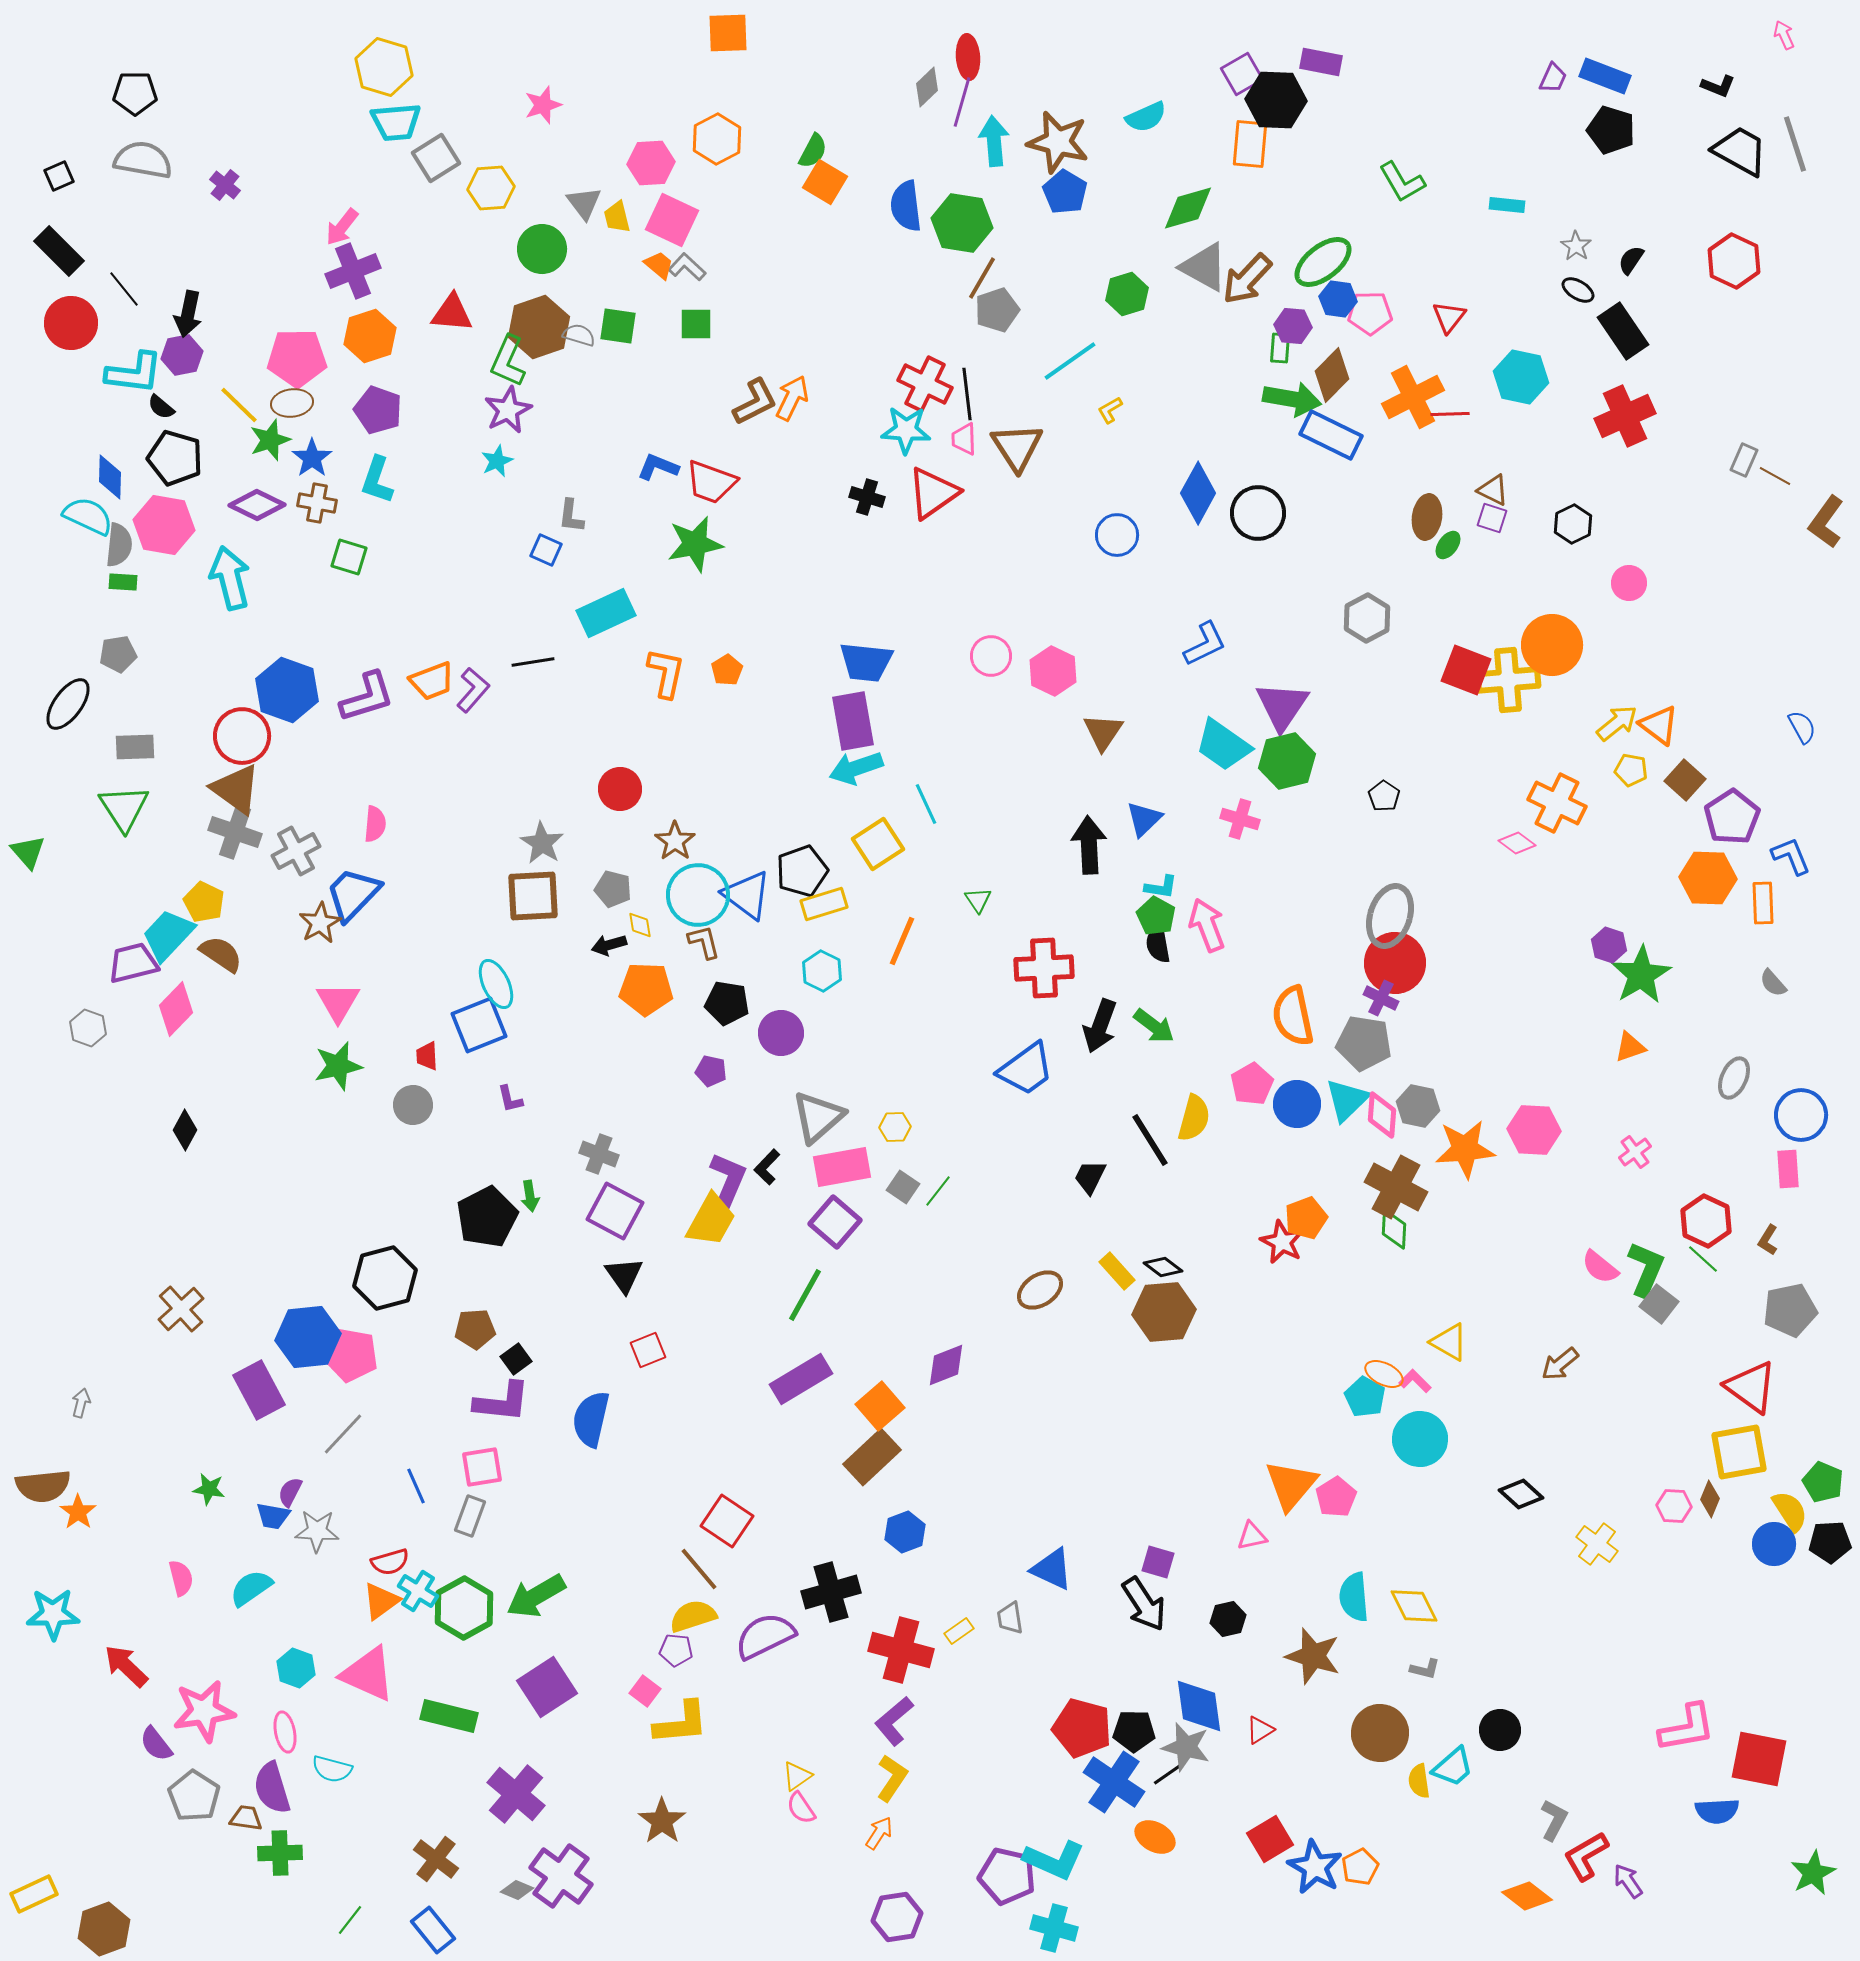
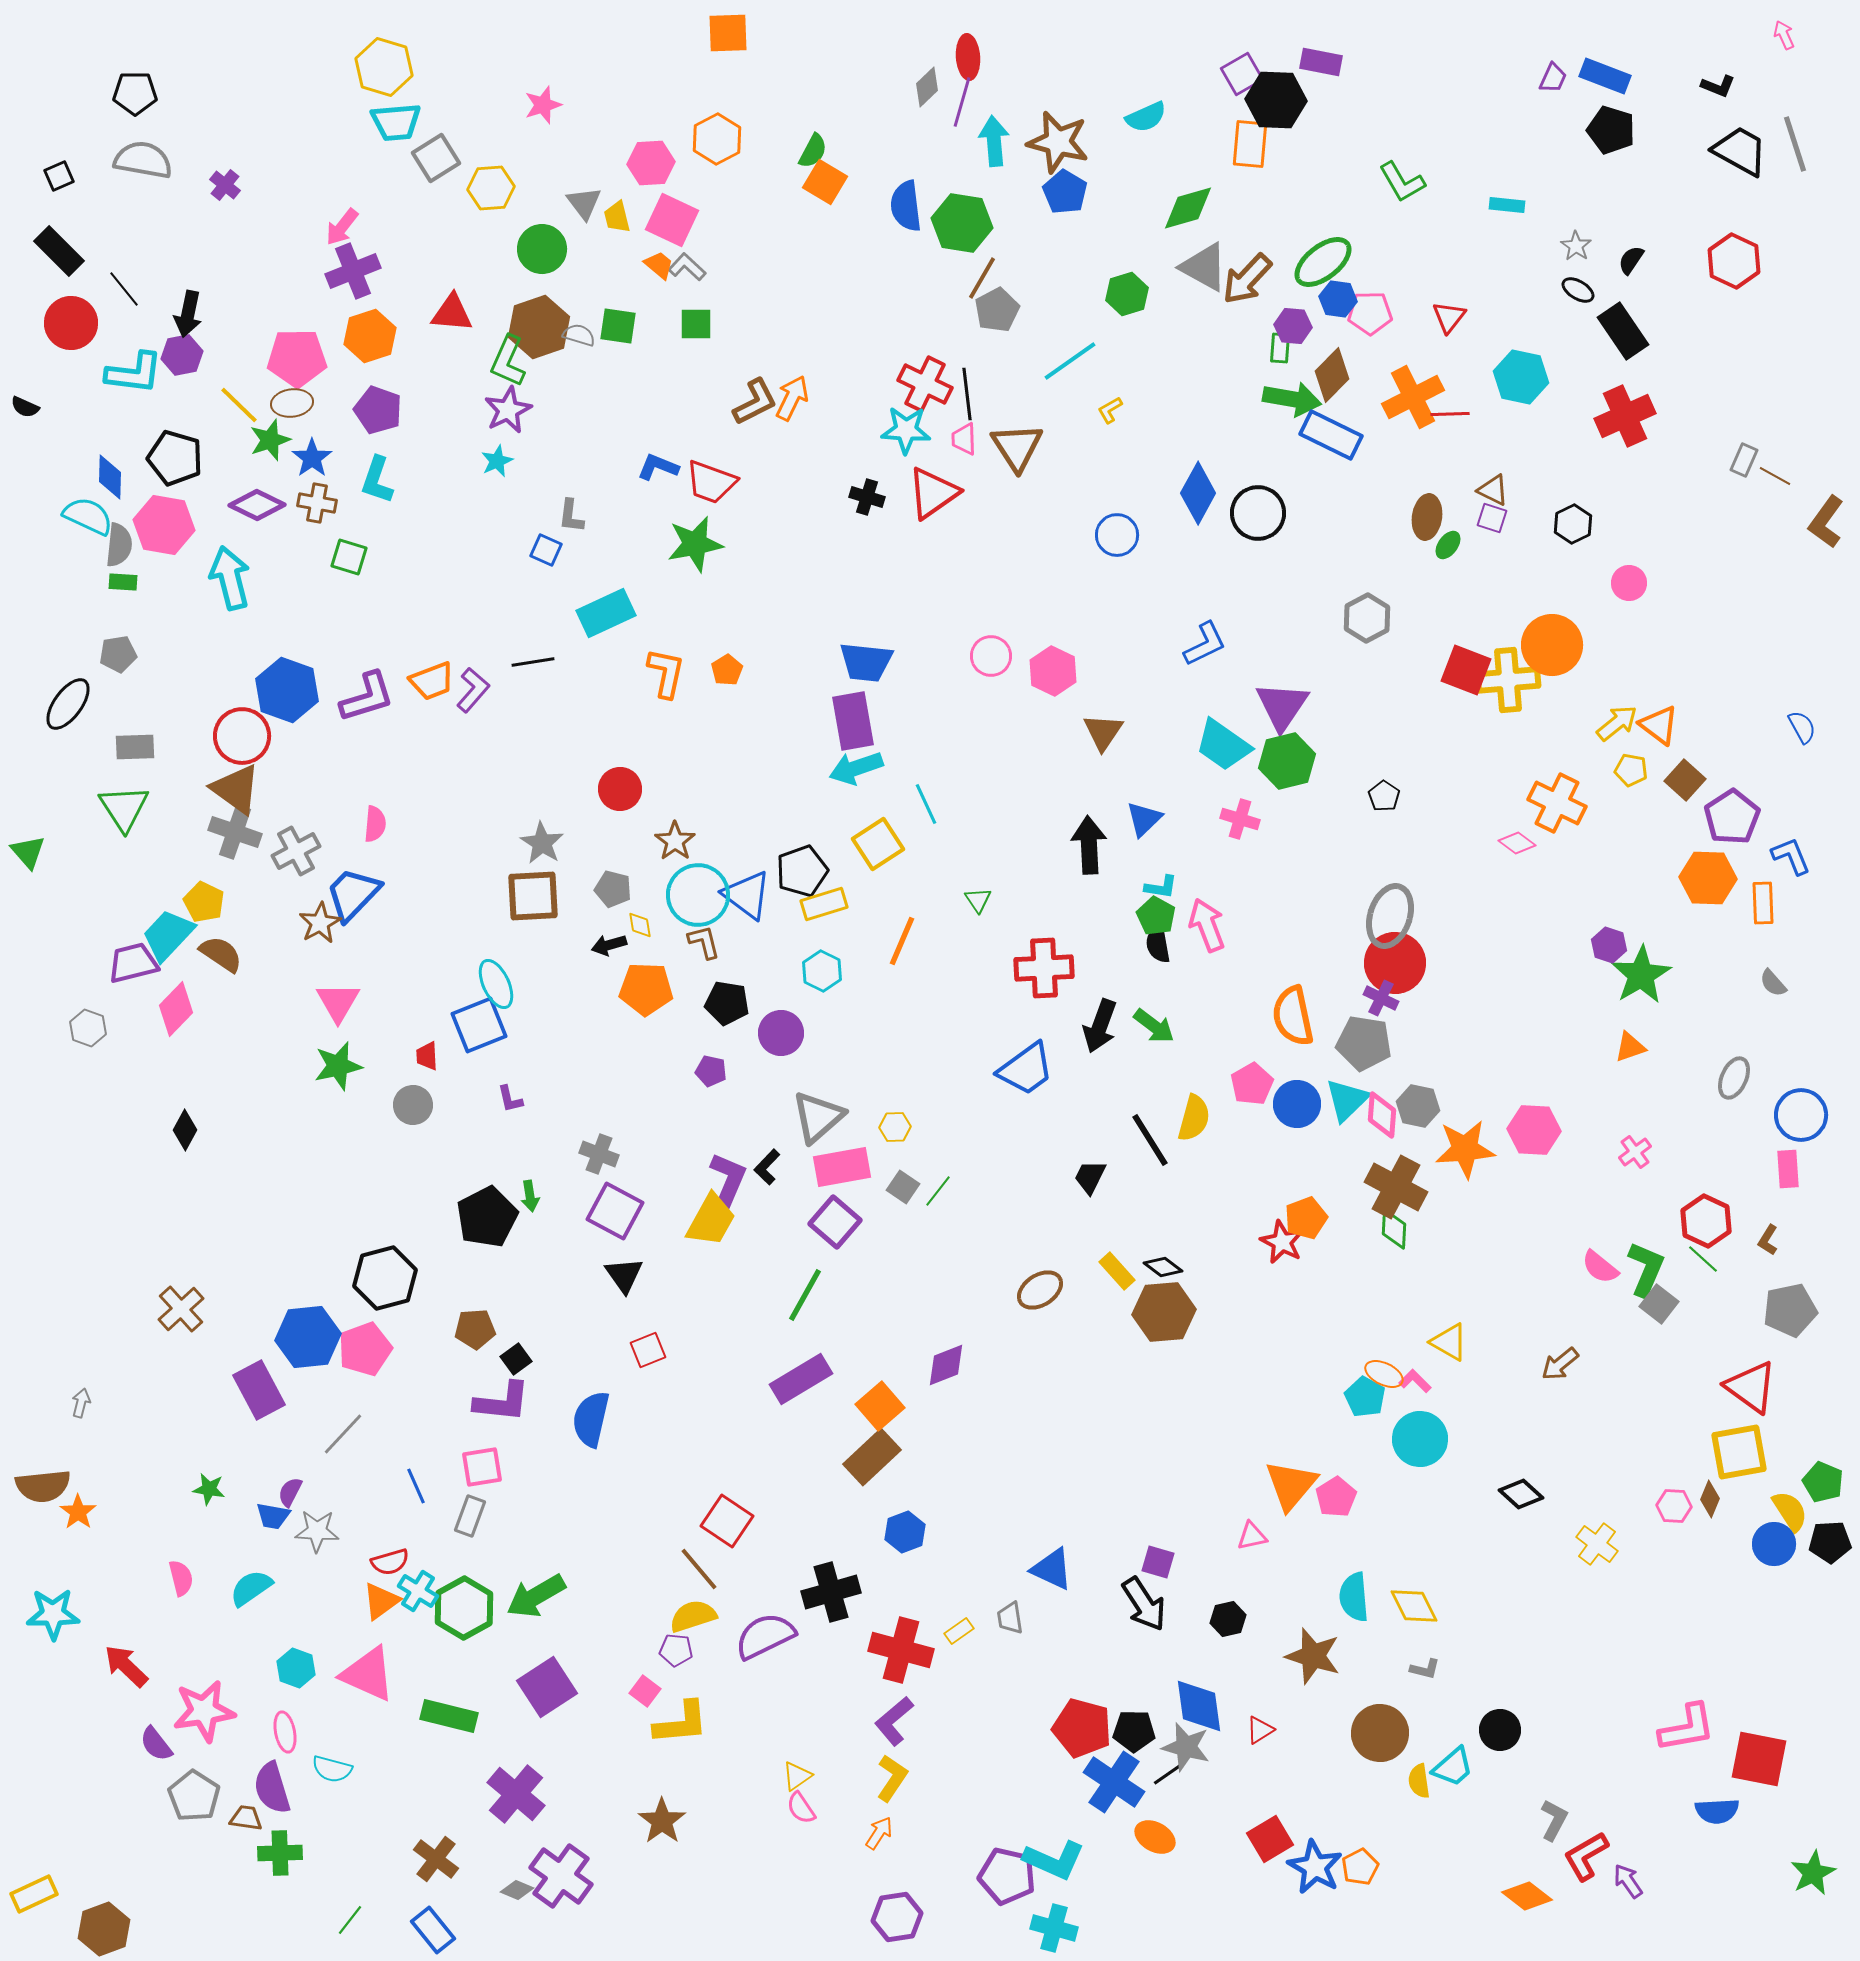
gray pentagon at (997, 310): rotated 9 degrees counterclockwise
black semicircle at (161, 407): moved 136 px left; rotated 16 degrees counterclockwise
pink pentagon at (351, 1355): moved 14 px right, 6 px up; rotated 30 degrees counterclockwise
